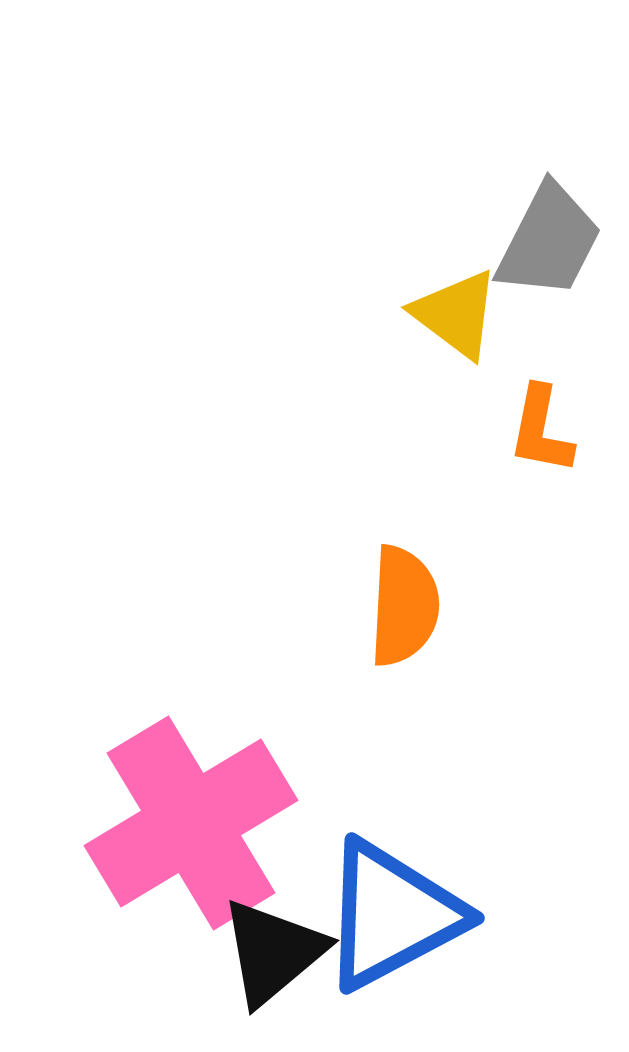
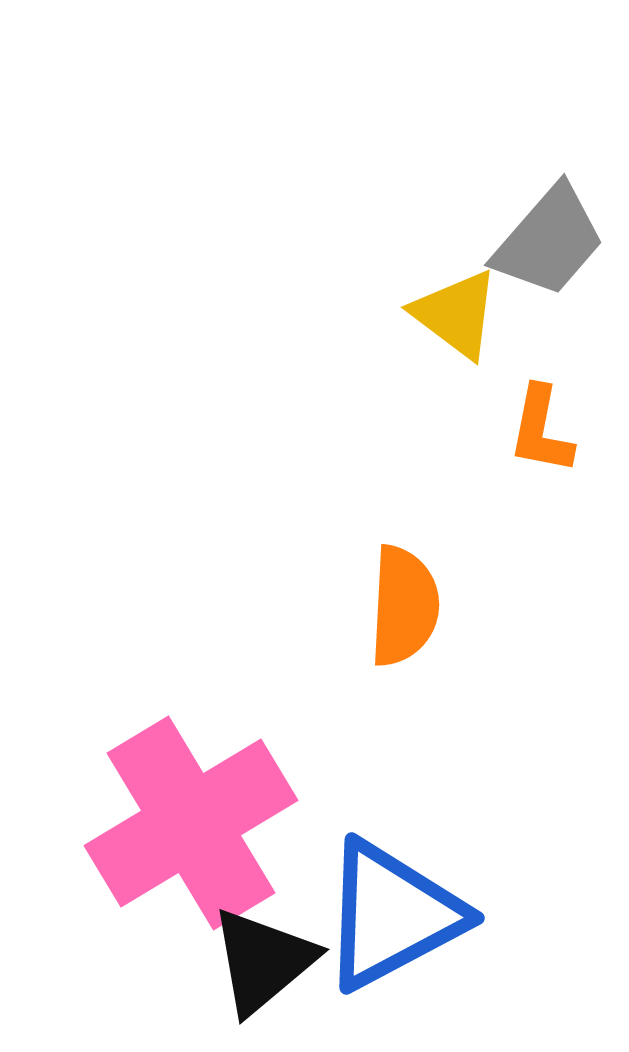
gray trapezoid: rotated 14 degrees clockwise
black triangle: moved 10 px left, 9 px down
